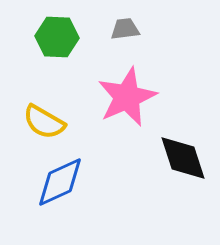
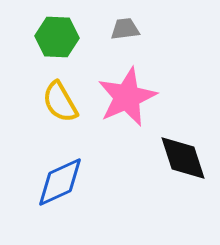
yellow semicircle: moved 16 px right, 20 px up; rotated 30 degrees clockwise
